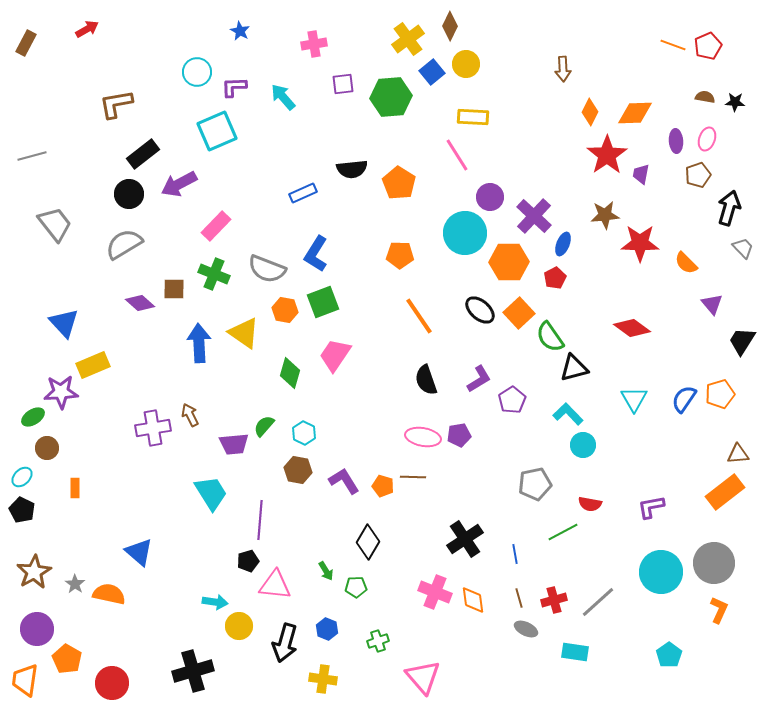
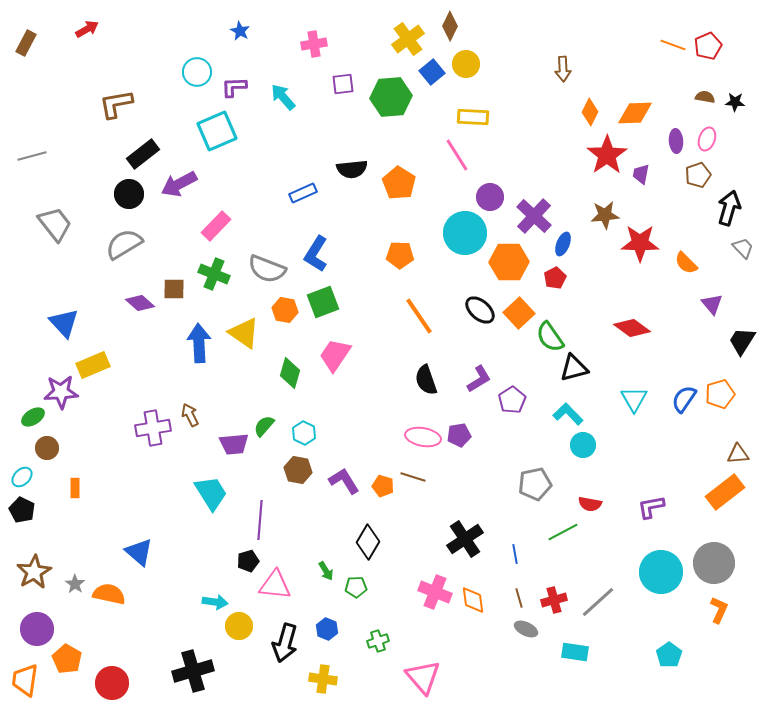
brown line at (413, 477): rotated 15 degrees clockwise
